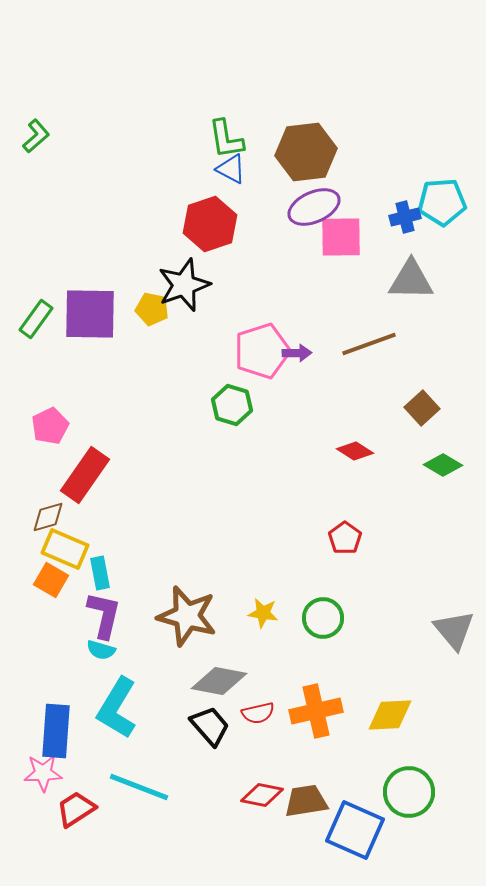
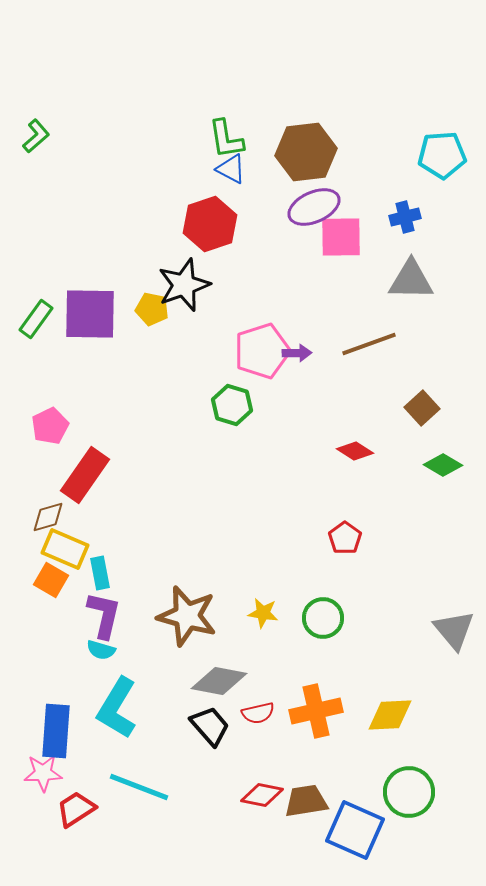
cyan pentagon at (442, 202): moved 47 px up
